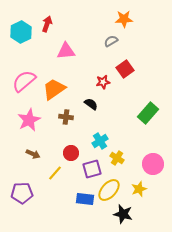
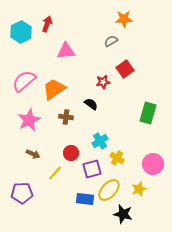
green rectangle: rotated 25 degrees counterclockwise
